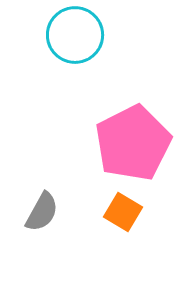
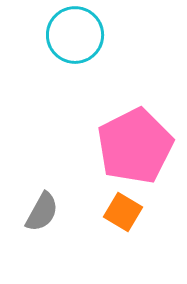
pink pentagon: moved 2 px right, 3 px down
